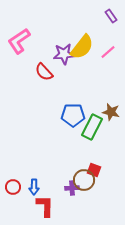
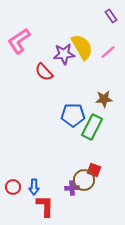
yellow semicircle: rotated 68 degrees counterclockwise
brown star: moved 7 px left, 13 px up; rotated 18 degrees counterclockwise
